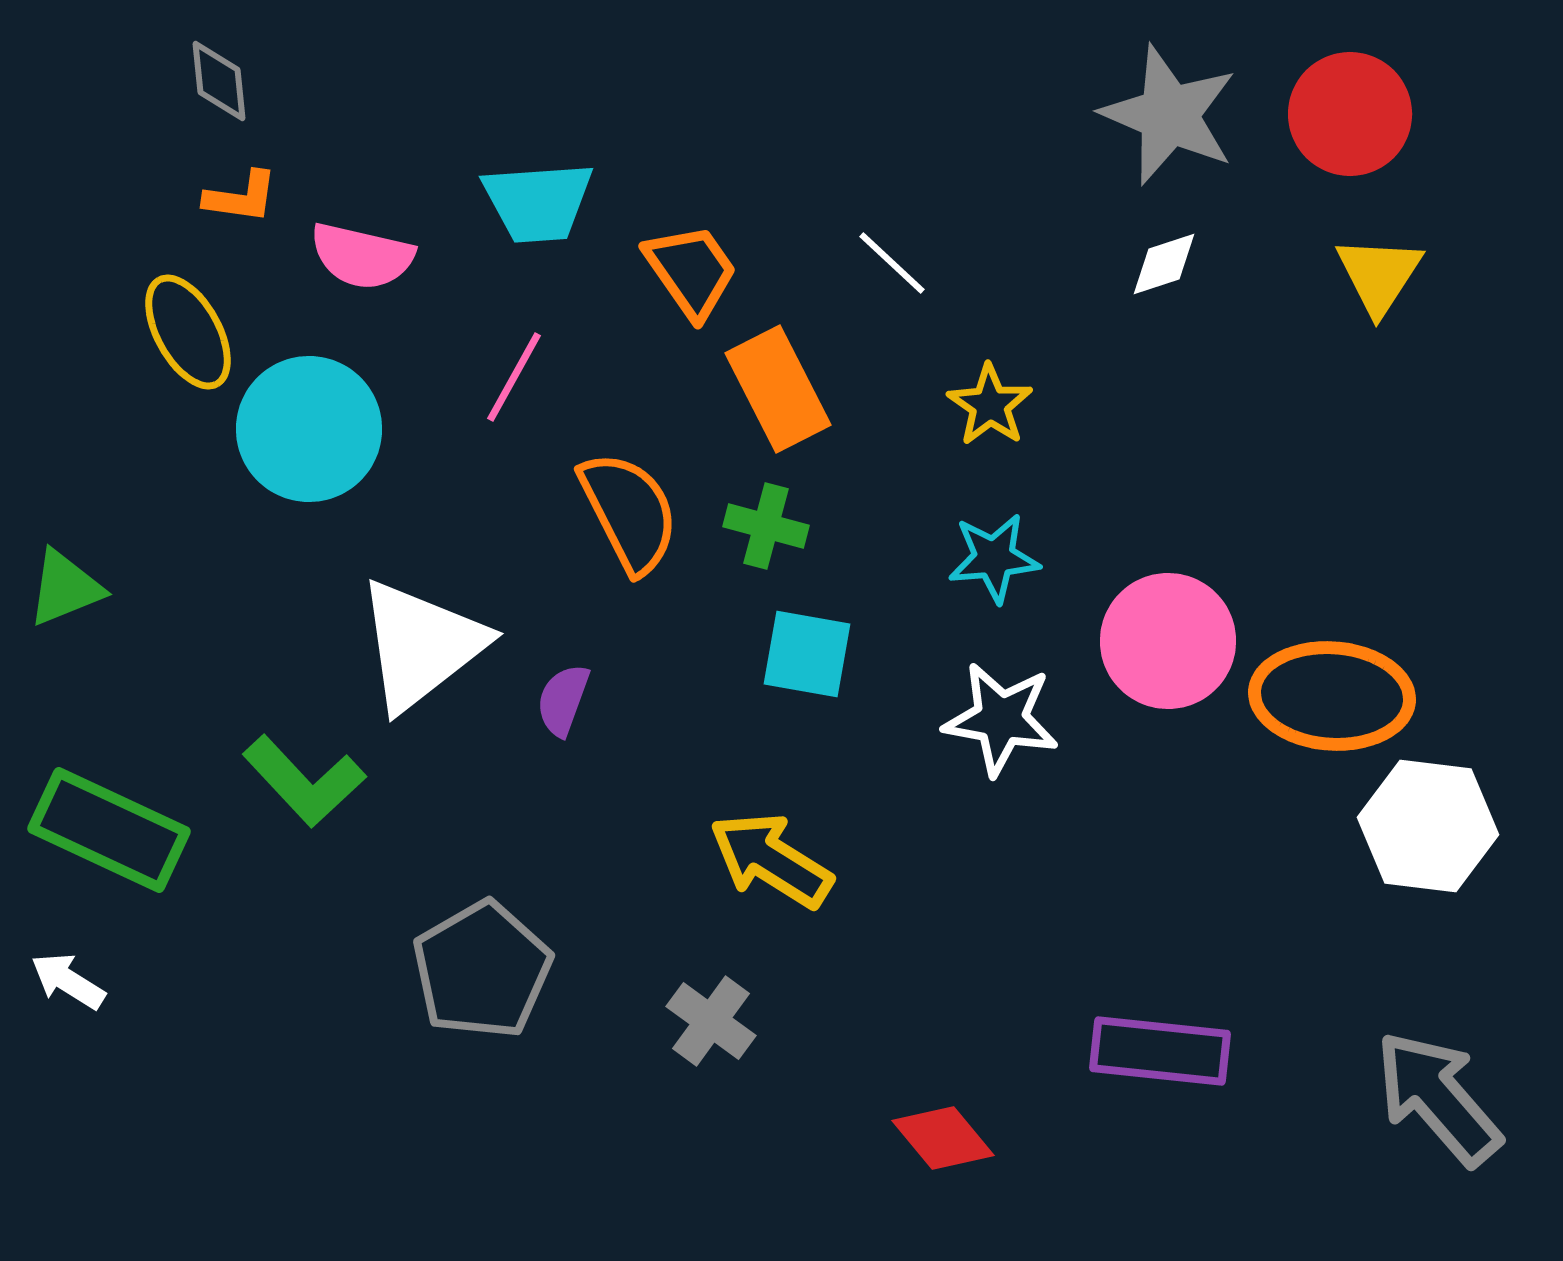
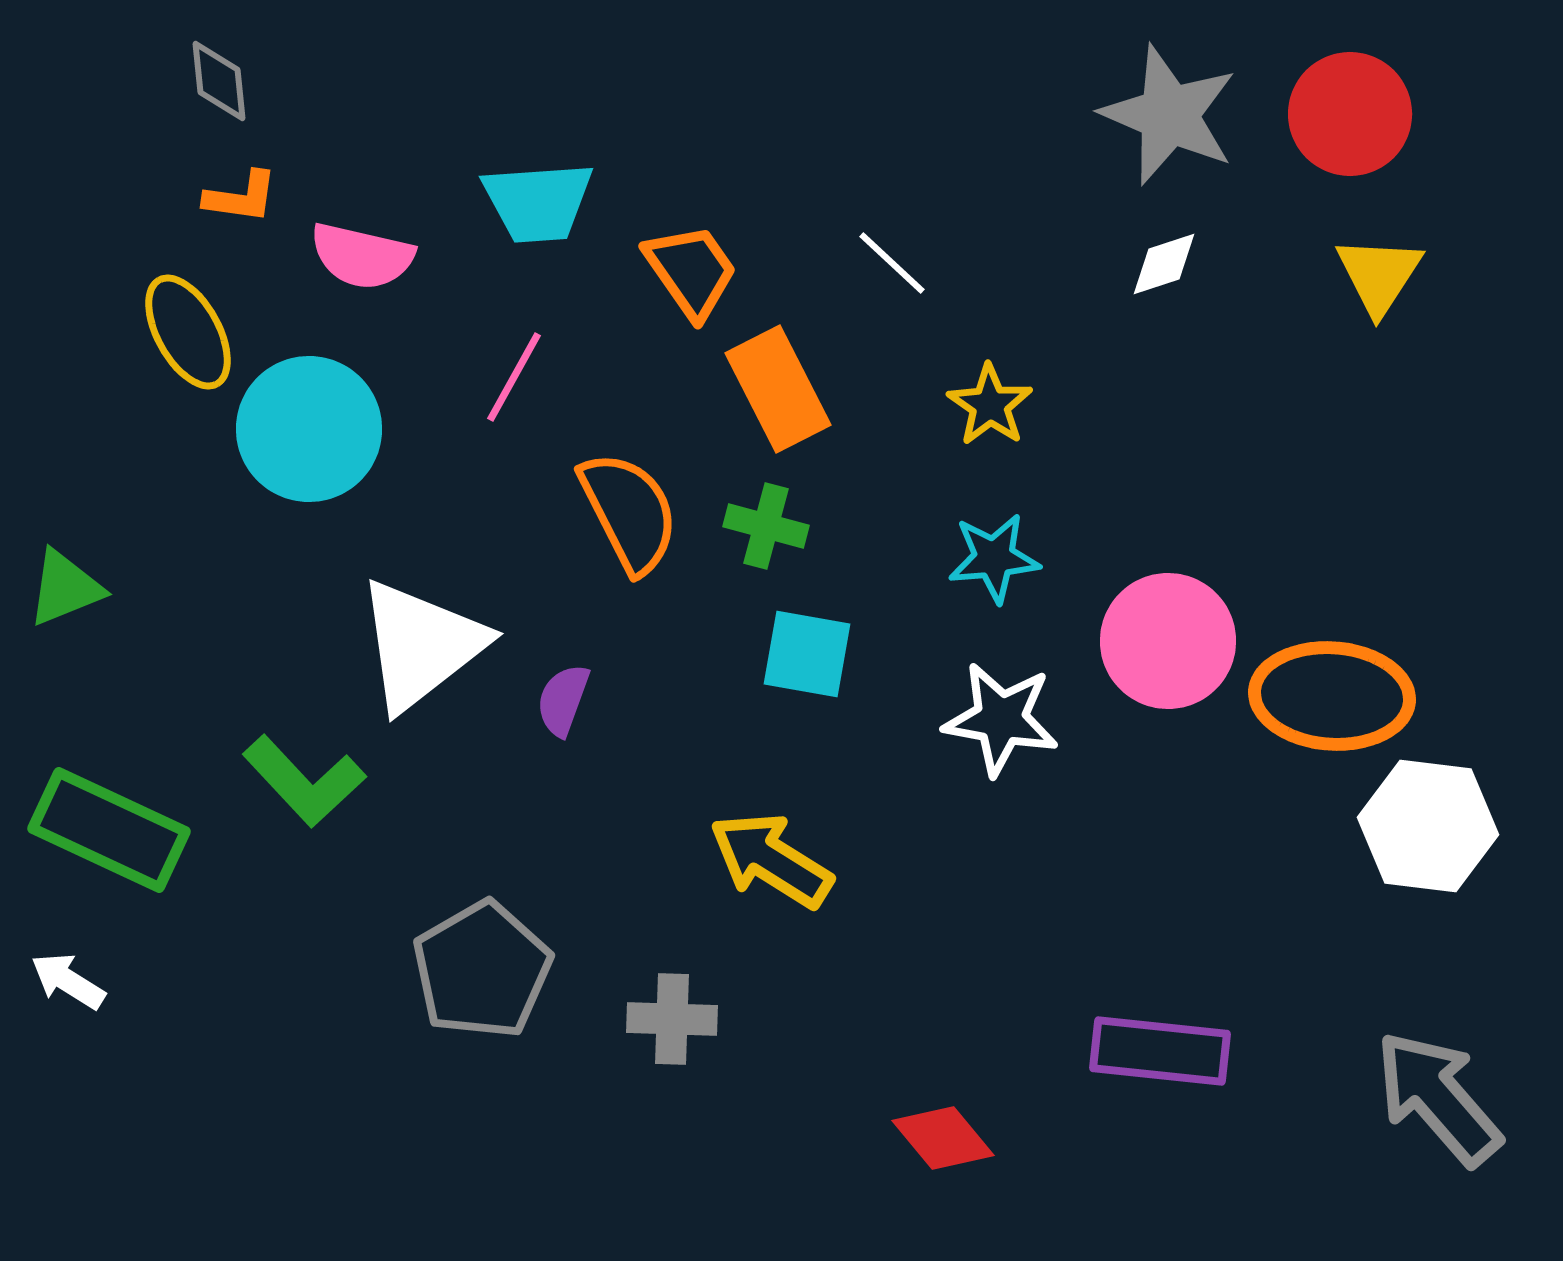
gray cross: moved 39 px left, 2 px up; rotated 34 degrees counterclockwise
